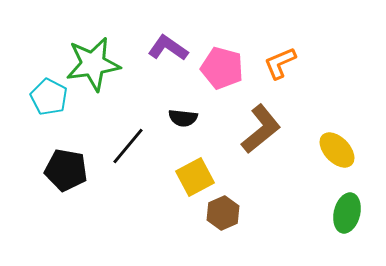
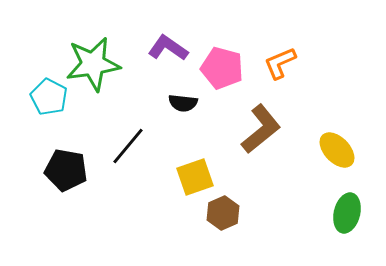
black semicircle: moved 15 px up
yellow square: rotated 9 degrees clockwise
